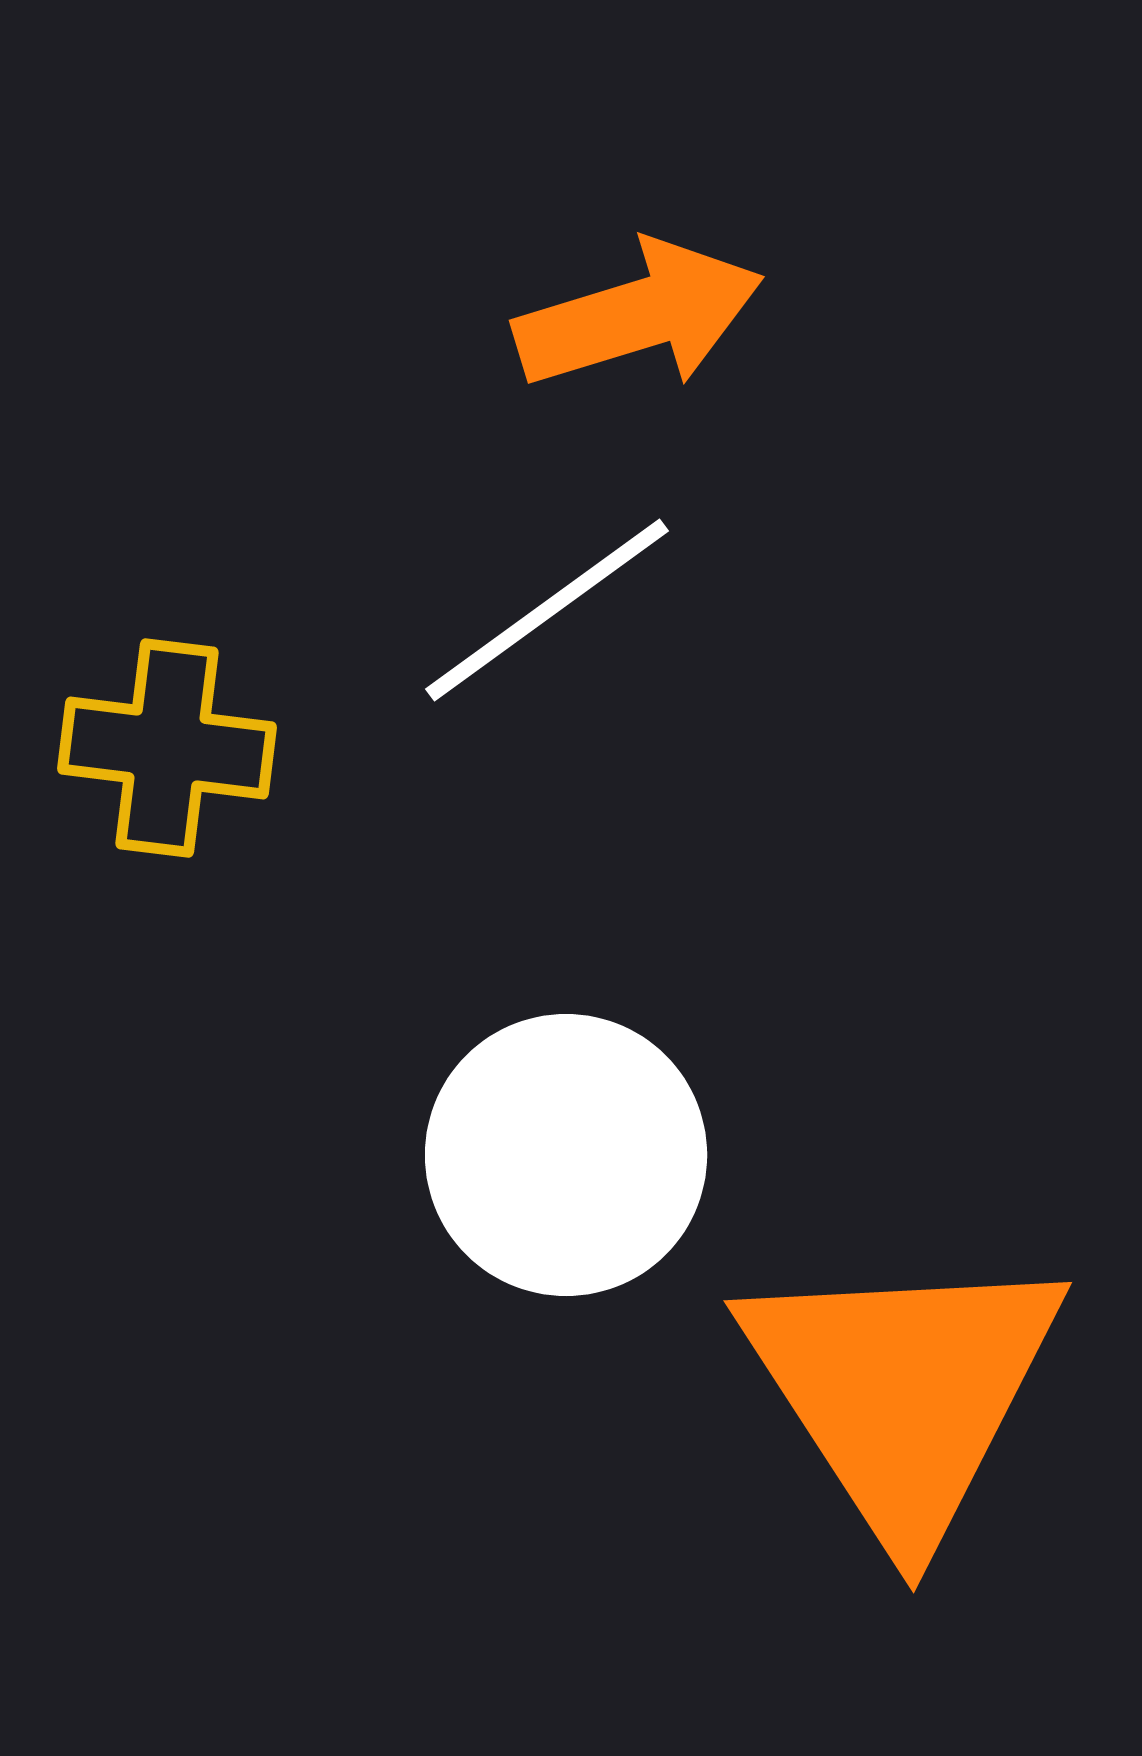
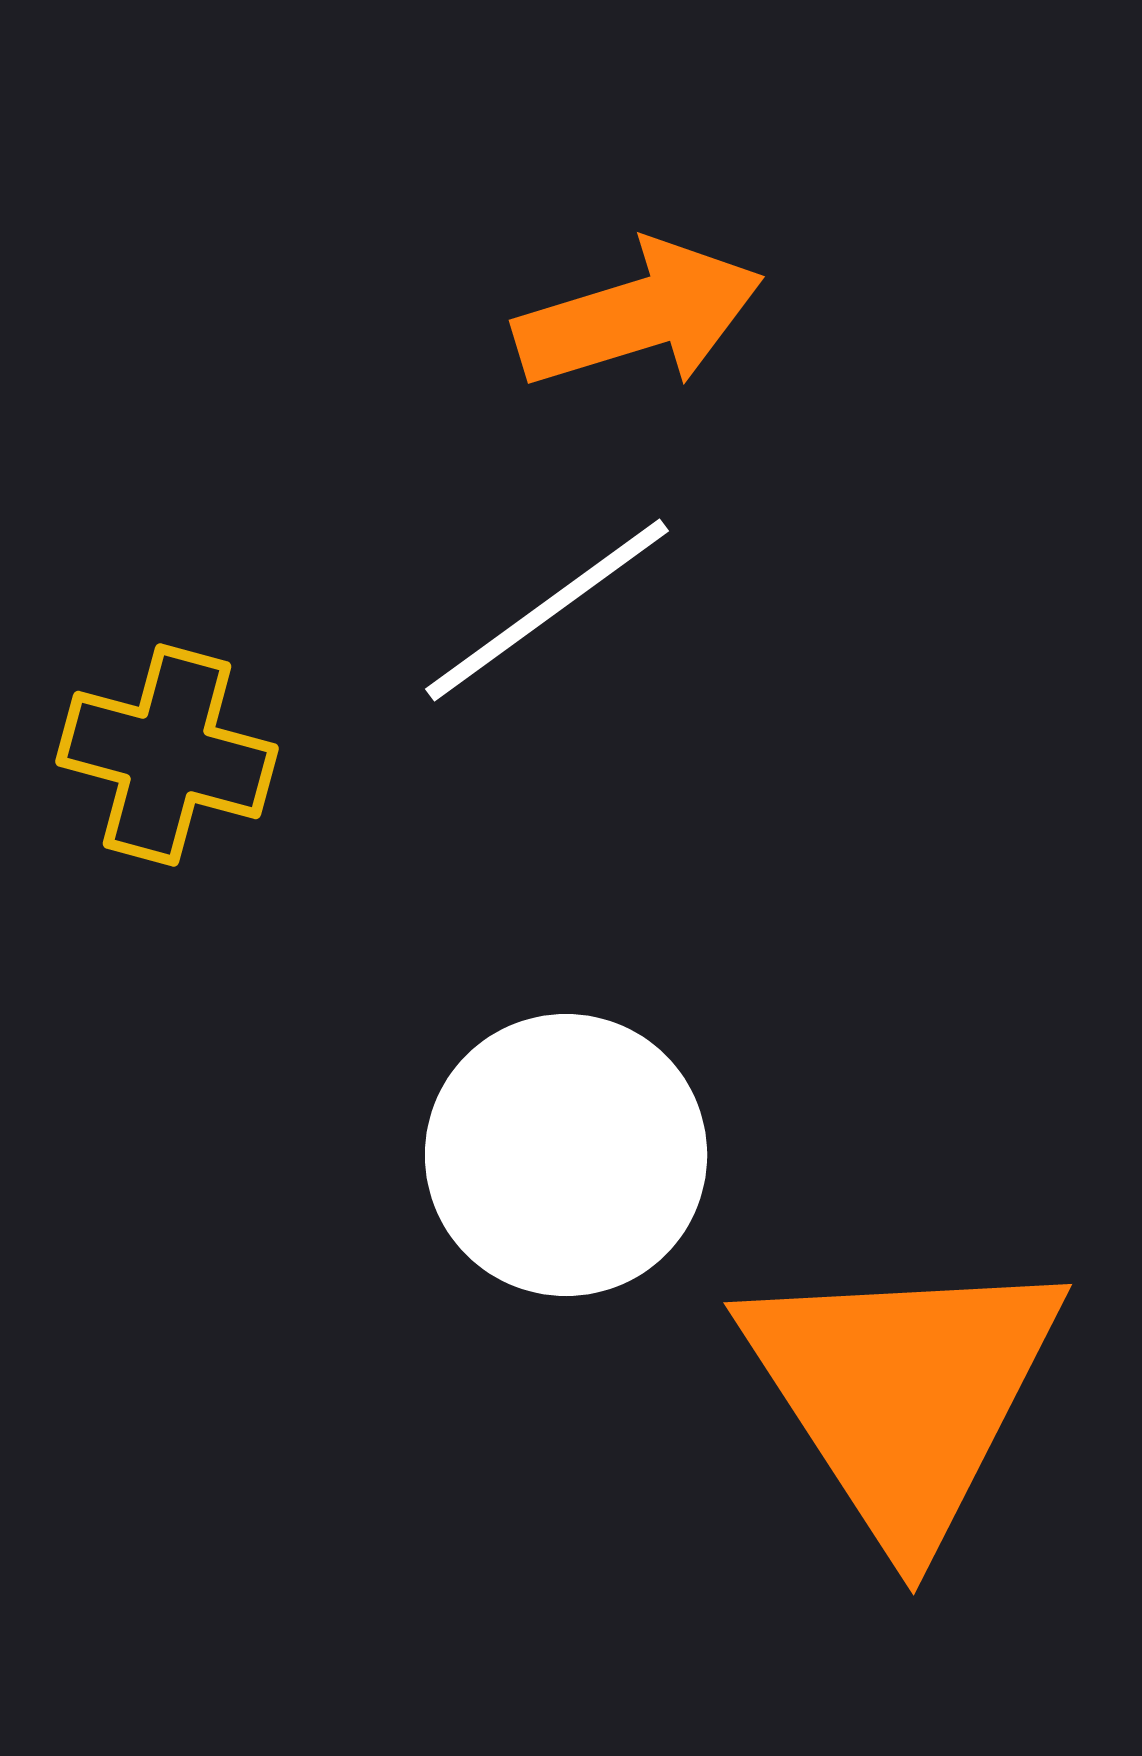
yellow cross: moved 7 px down; rotated 8 degrees clockwise
orange triangle: moved 2 px down
